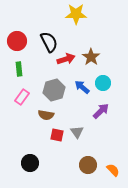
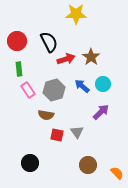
cyan circle: moved 1 px down
blue arrow: moved 1 px up
pink rectangle: moved 6 px right, 7 px up; rotated 70 degrees counterclockwise
purple arrow: moved 1 px down
orange semicircle: moved 4 px right, 3 px down
